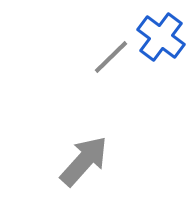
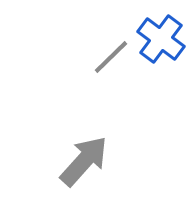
blue cross: moved 2 px down
